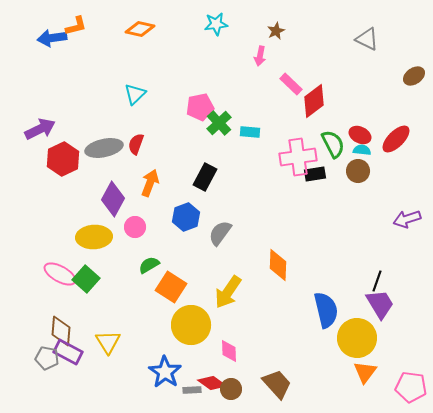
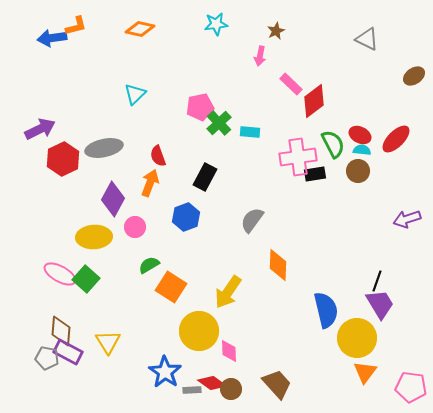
red semicircle at (136, 144): moved 22 px right, 12 px down; rotated 40 degrees counterclockwise
gray semicircle at (220, 233): moved 32 px right, 13 px up
yellow circle at (191, 325): moved 8 px right, 6 px down
